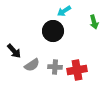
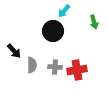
cyan arrow: rotated 16 degrees counterclockwise
gray semicircle: rotated 56 degrees counterclockwise
